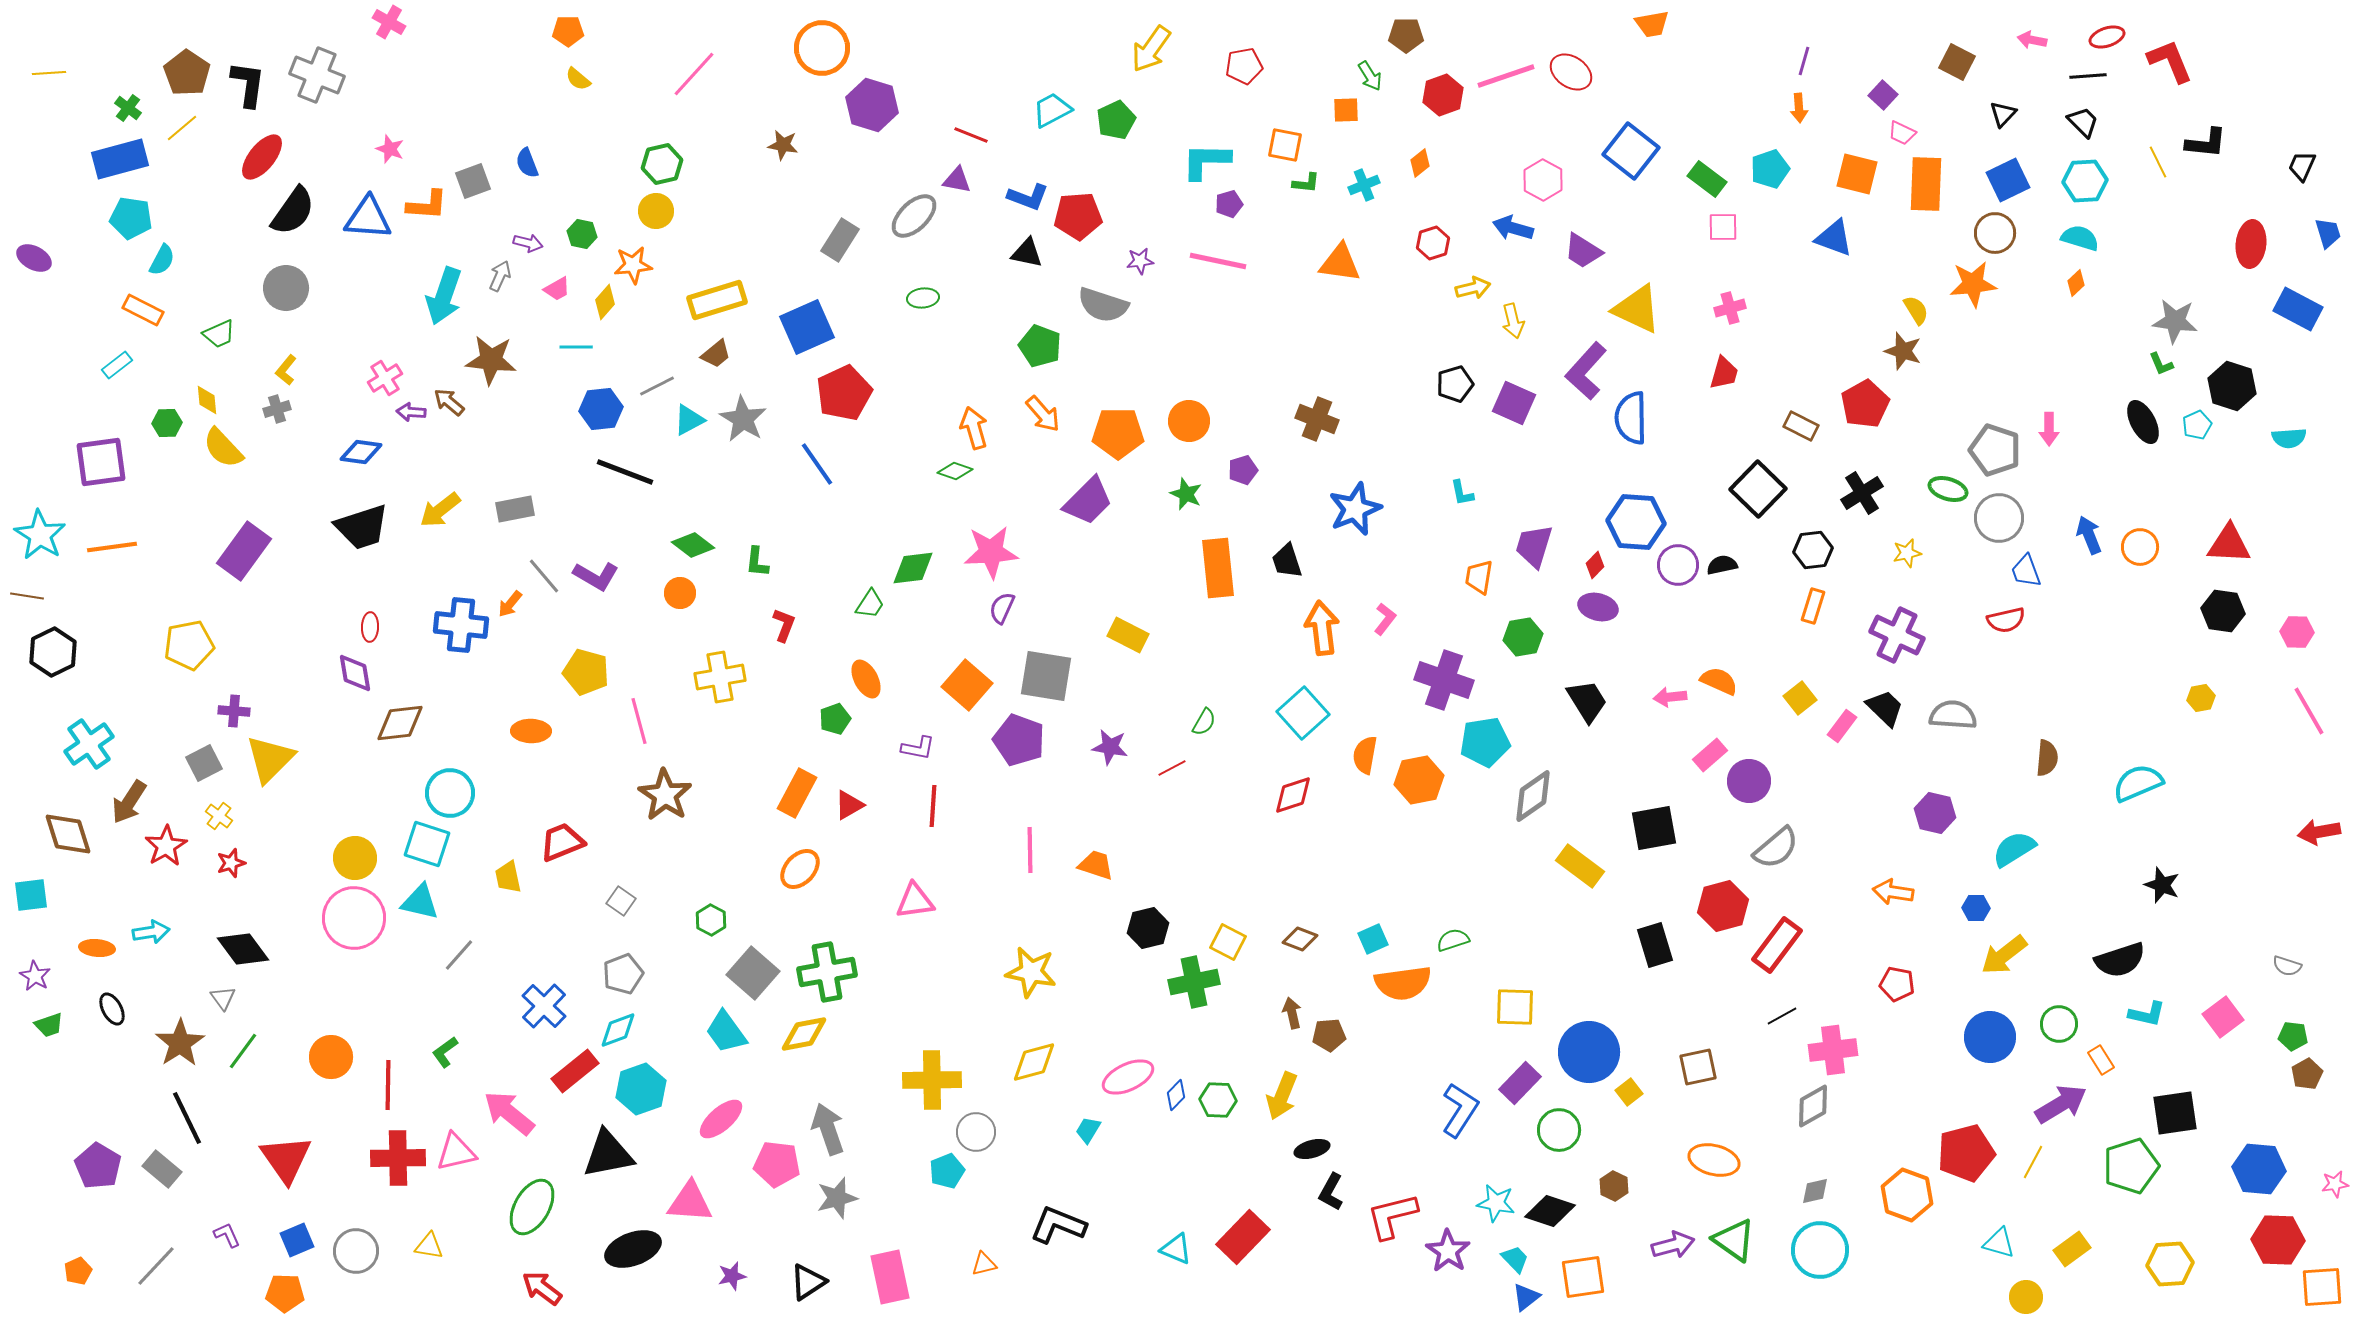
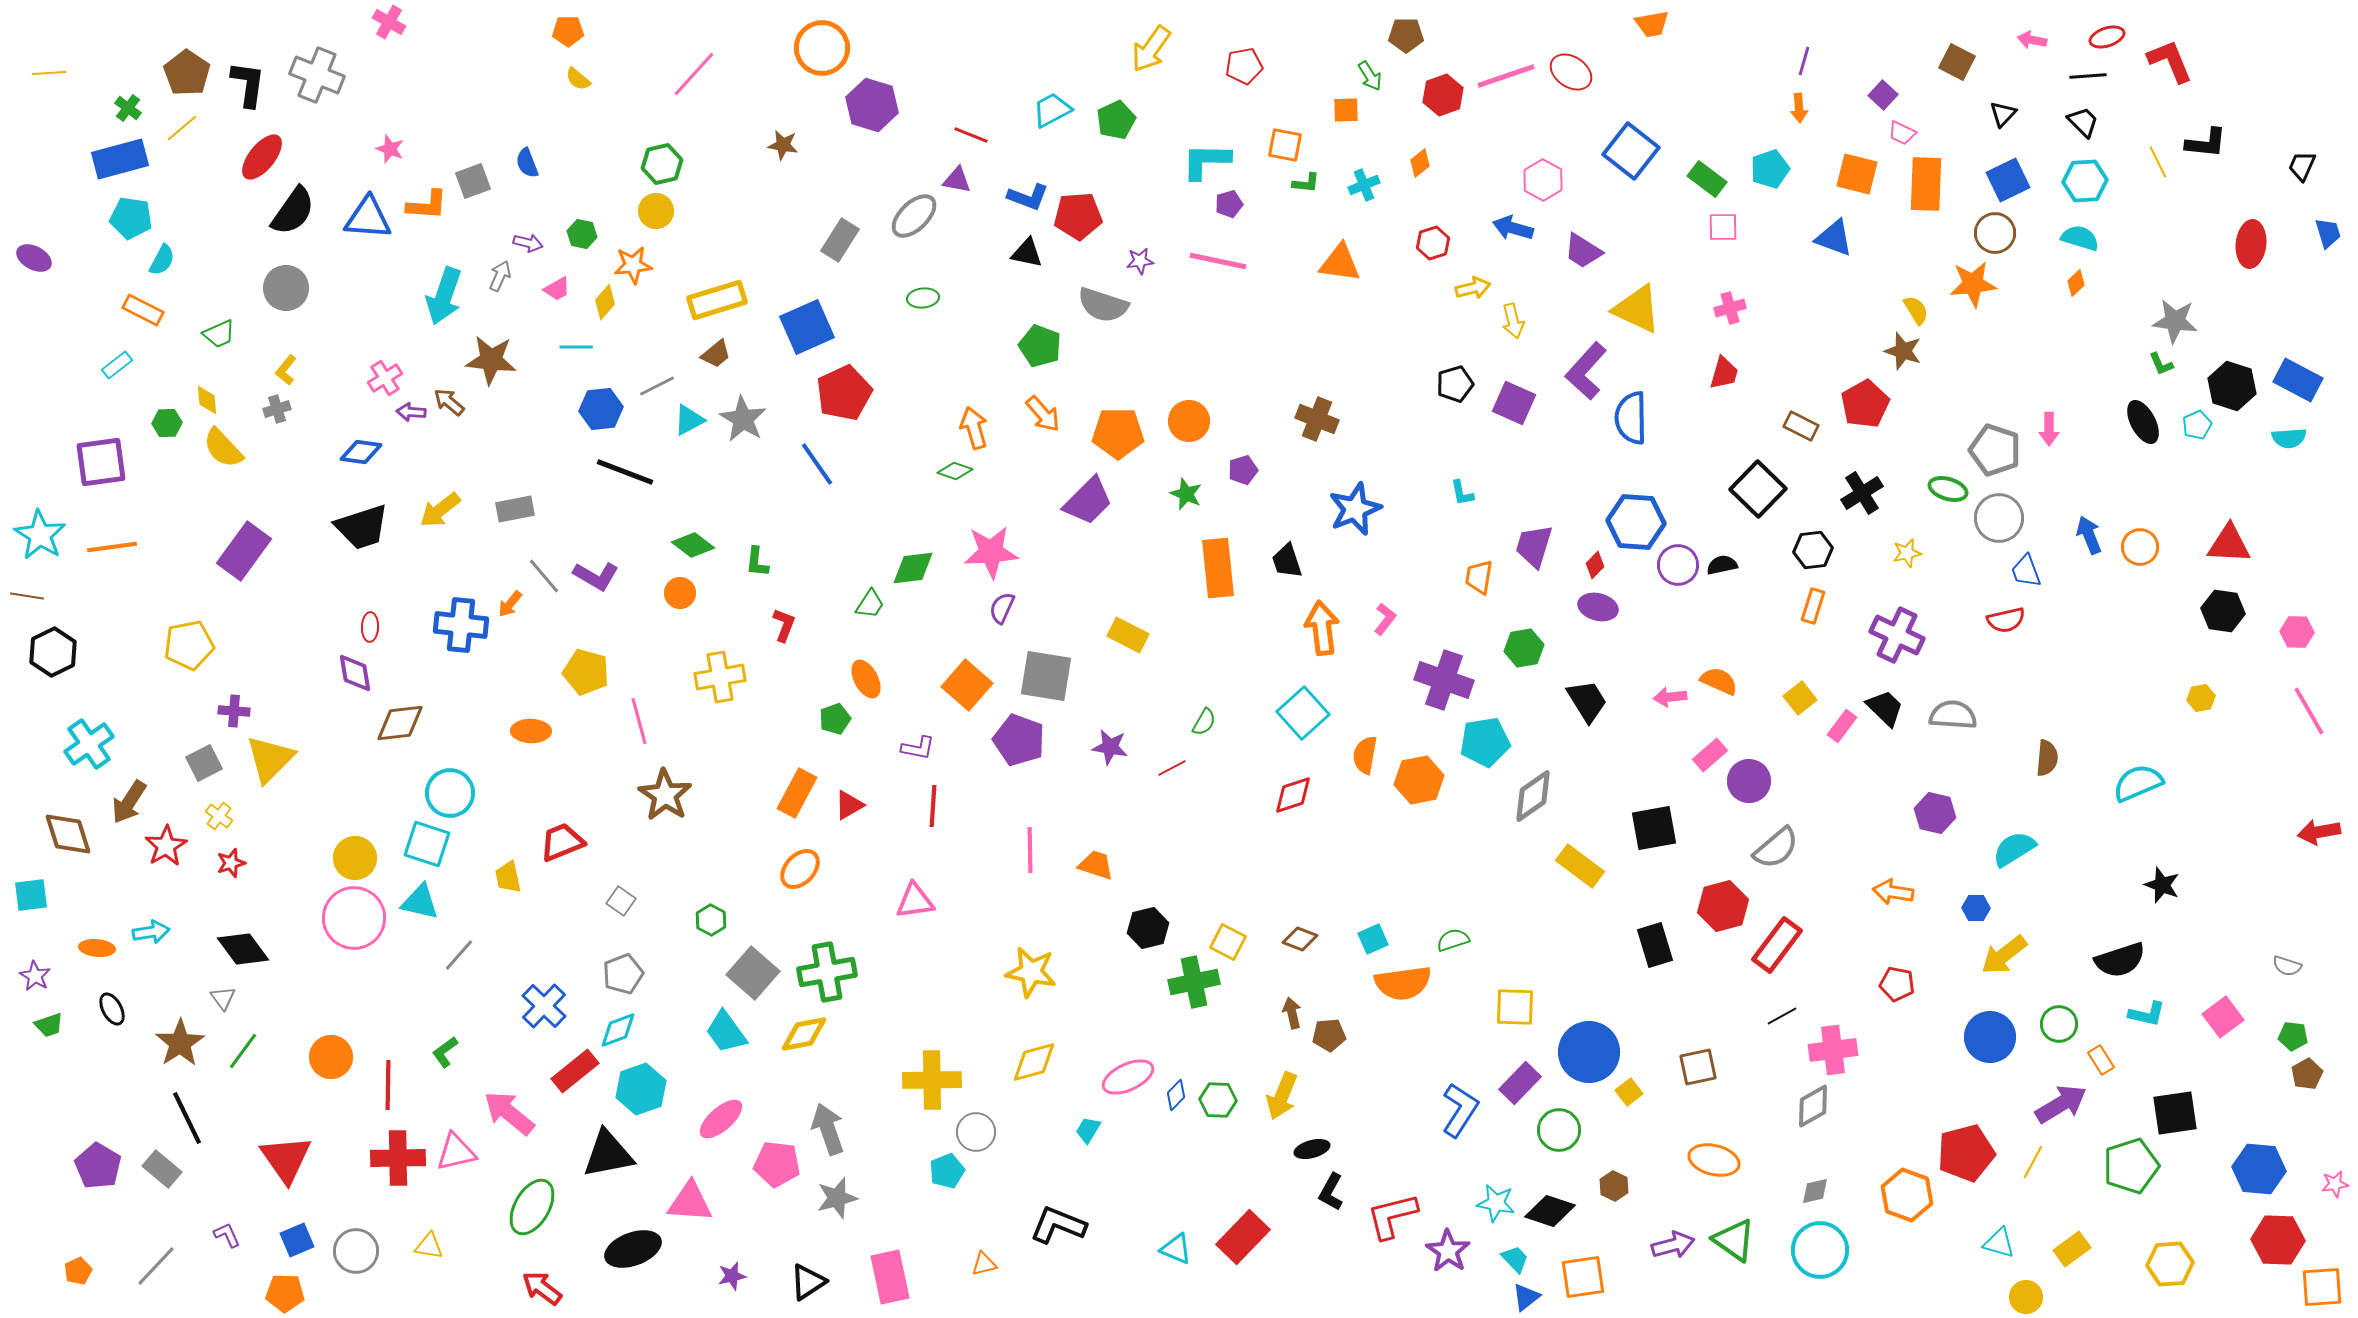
blue rectangle at (2298, 309): moved 71 px down
green hexagon at (1523, 637): moved 1 px right, 11 px down
